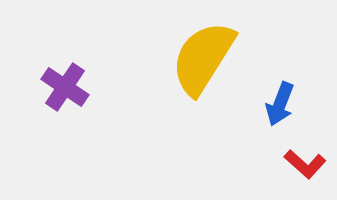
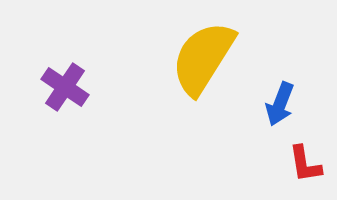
red L-shape: rotated 39 degrees clockwise
